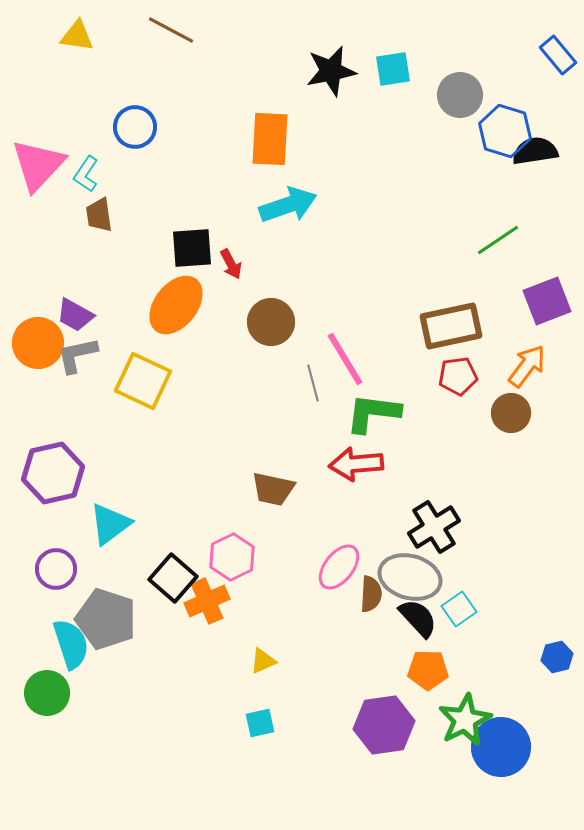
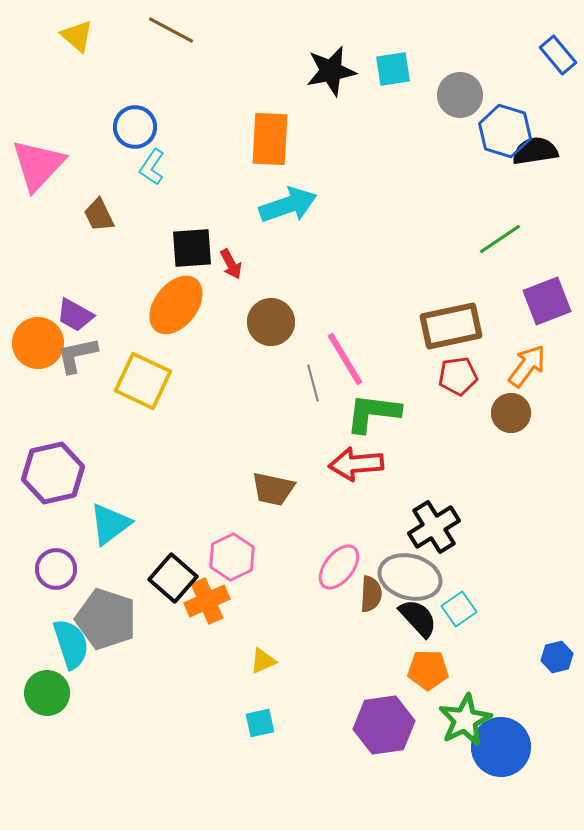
yellow triangle at (77, 36): rotated 33 degrees clockwise
cyan L-shape at (86, 174): moved 66 px right, 7 px up
brown trapezoid at (99, 215): rotated 18 degrees counterclockwise
green line at (498, 240): moved 2 px right, 1 px up
